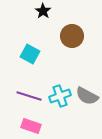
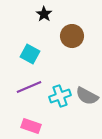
black star: moved 1 px right, 3 px down
purple line: moved 9 px up; rotated 40 degrees counterclockwise
